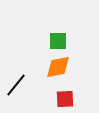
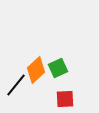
green square: moved 27 px down; rotated 24 degrees counterclockwise
orange diamond: moved 22 px left, 3 px down; rotated 32 degrees counterclockwise
